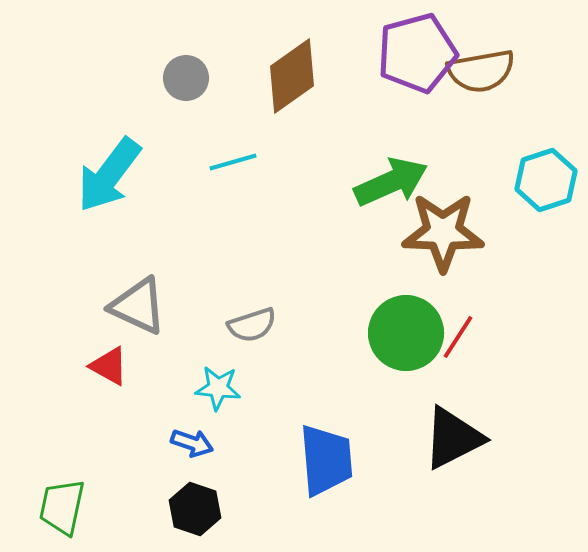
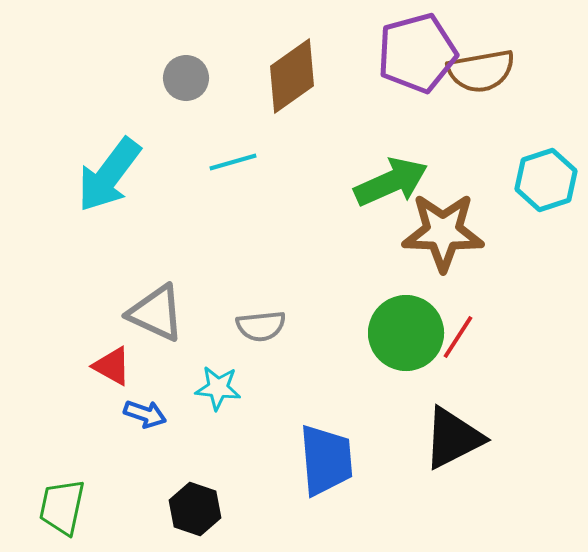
gray triangle: moved 18 px right, 7 px down
gray semicircle: moved 9 px right, 1 px down; rotated 12 degrees clockwise
red triangle: moved 3 px right
blue arrow: moved 47 px left, 29 px up
